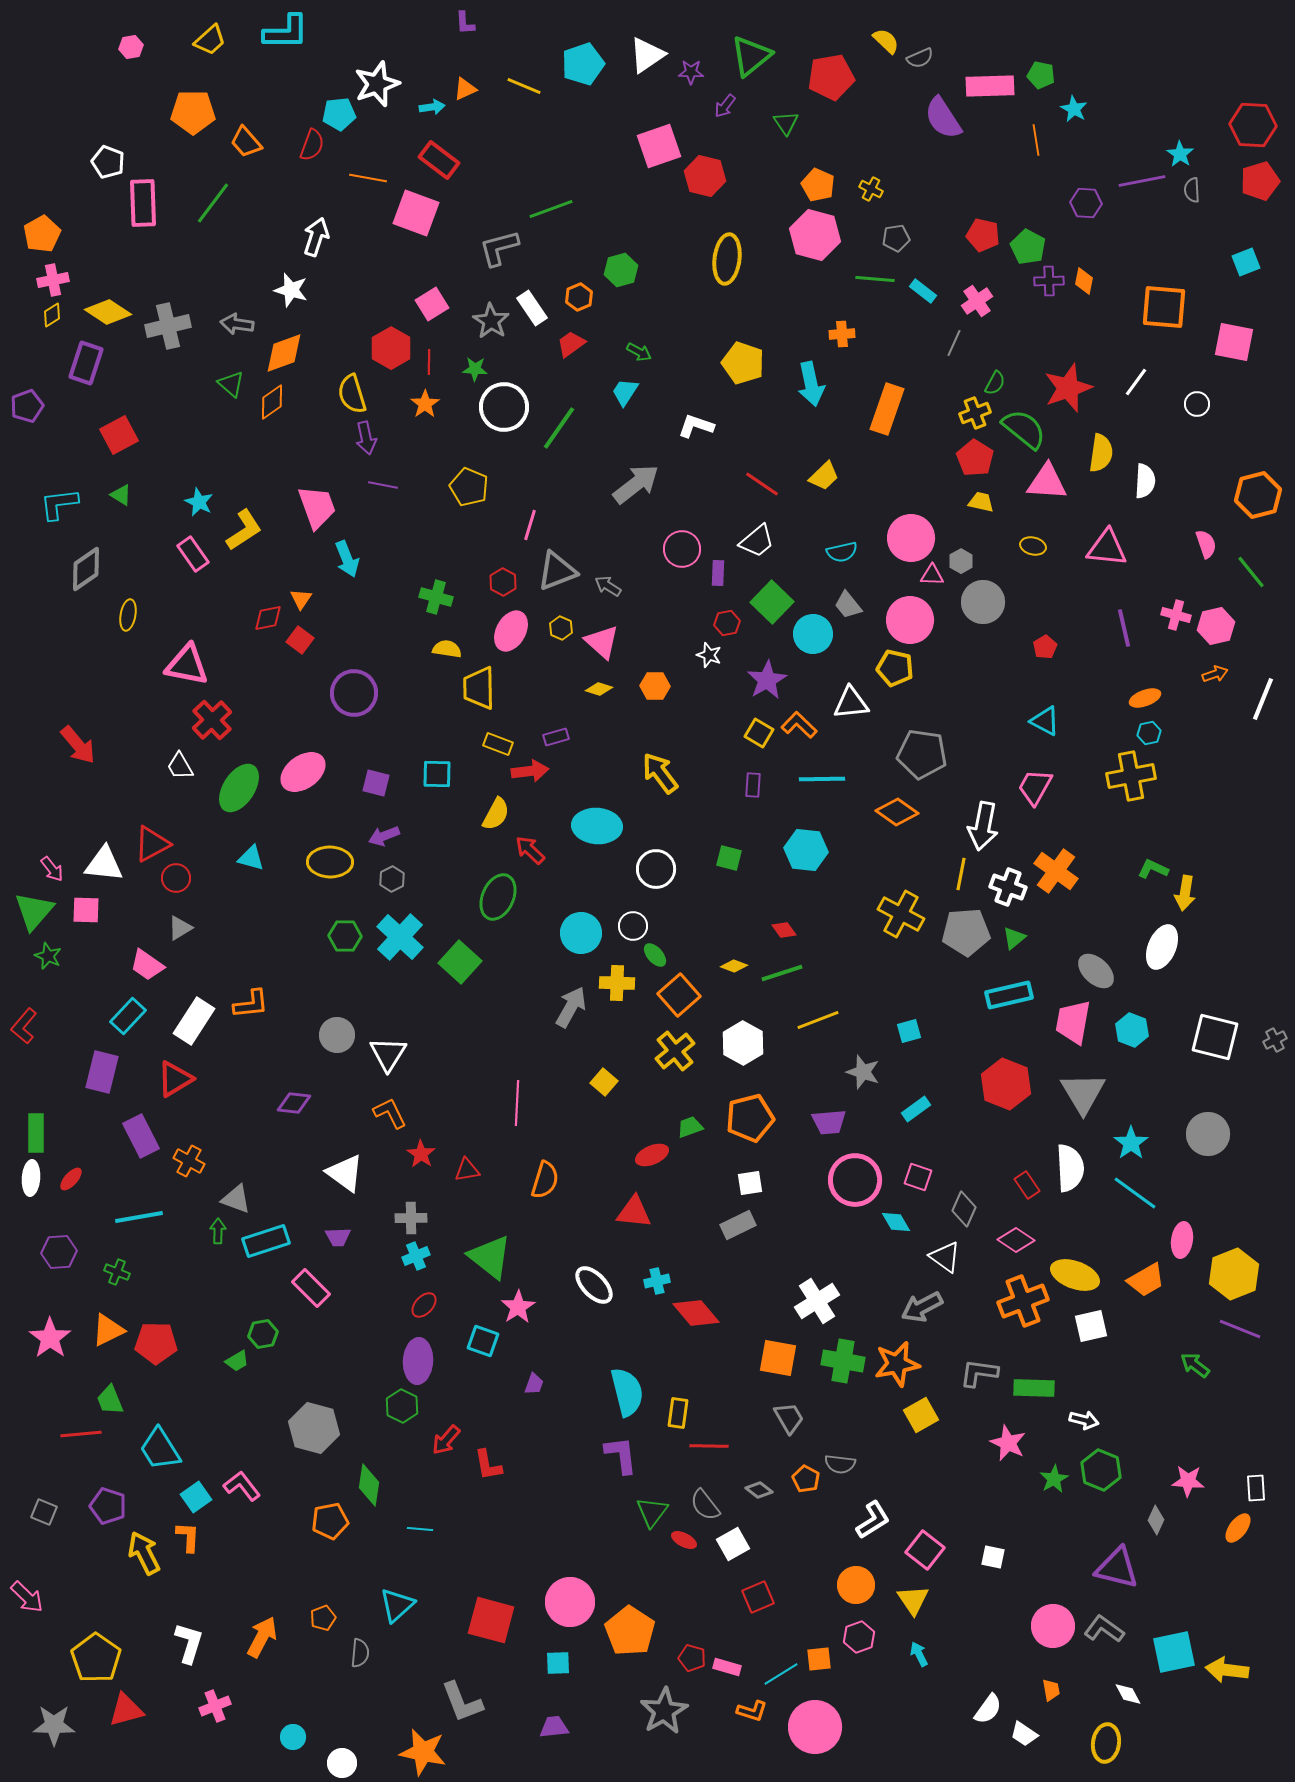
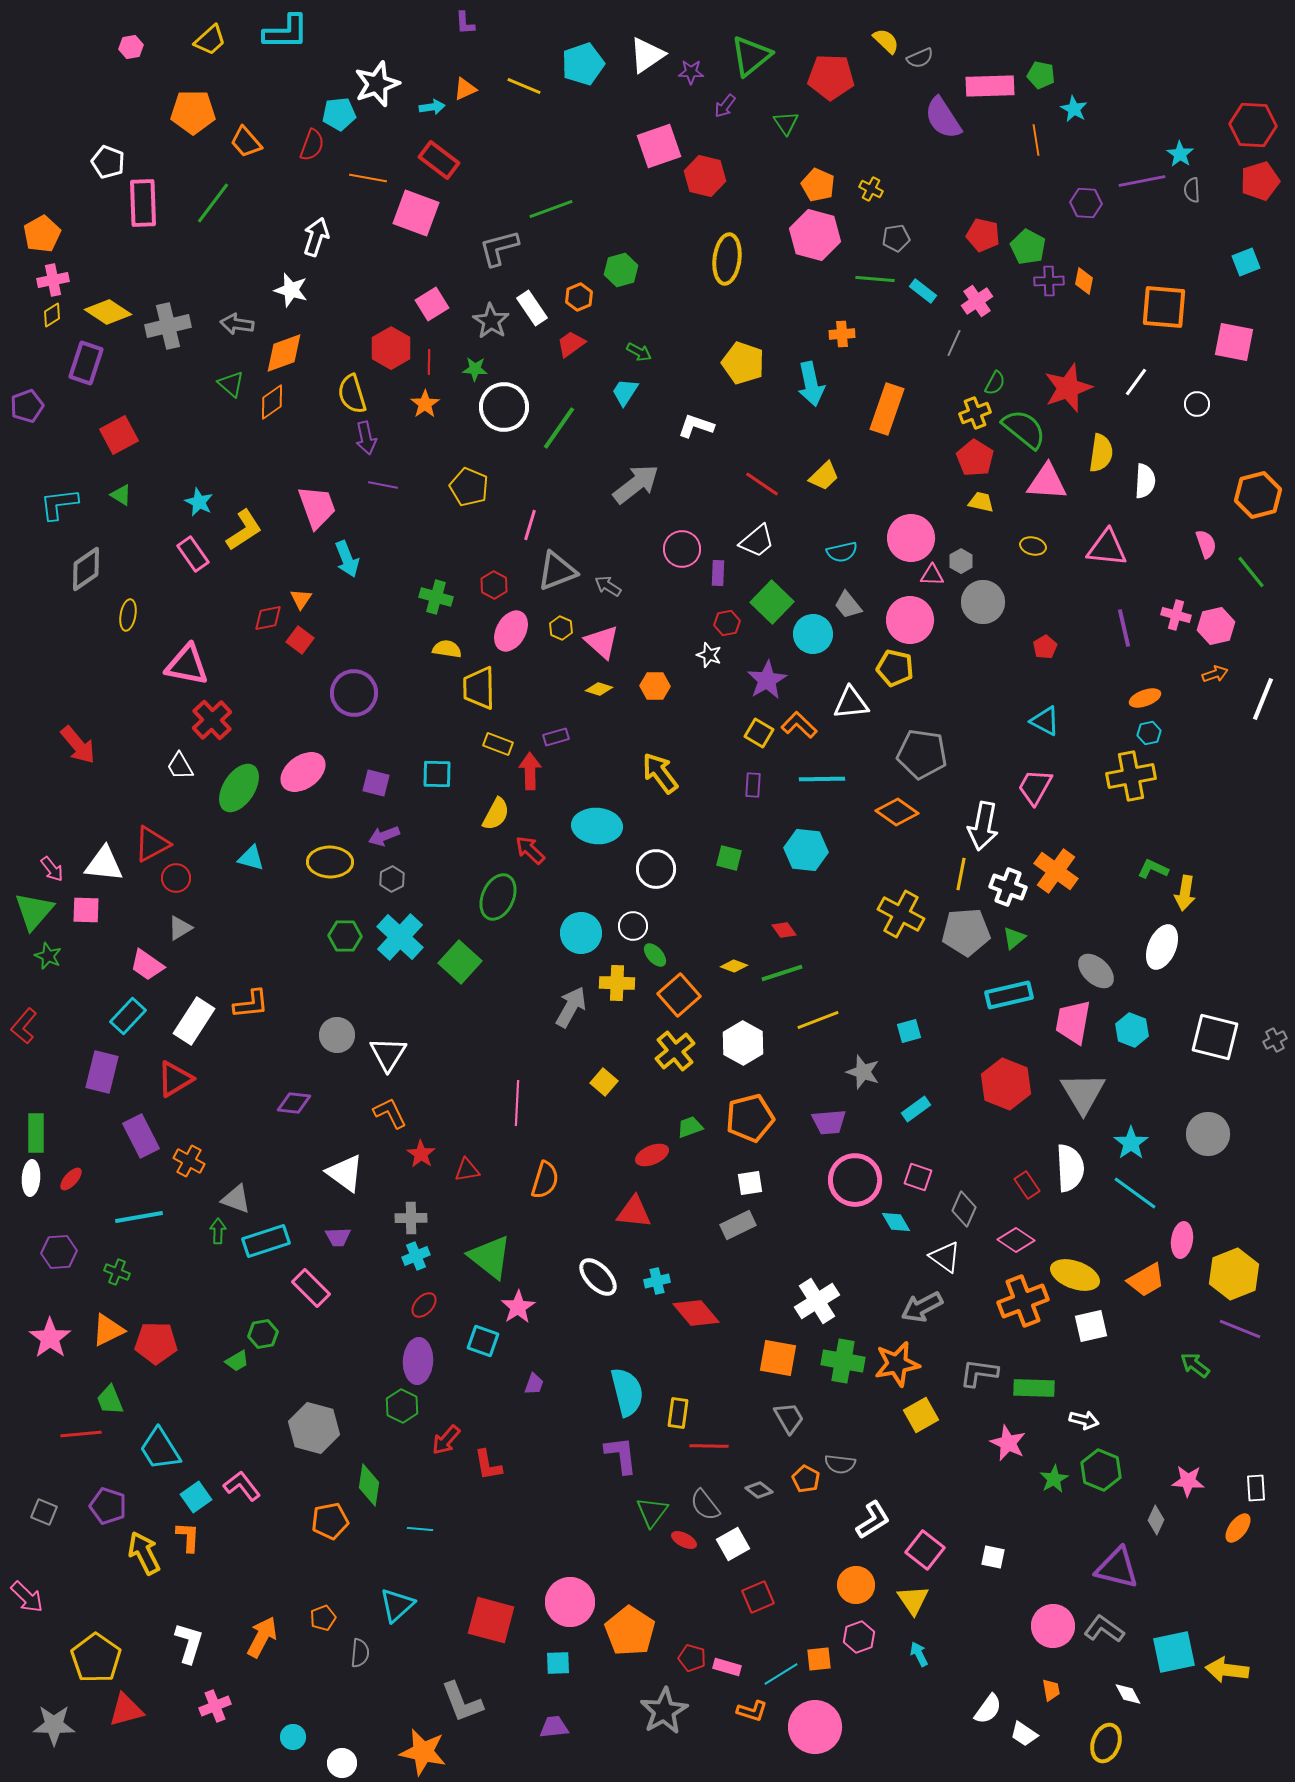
red pentagon at (831, 77): rotated 12 degrees clockwise
red hexagon at (503, 582): moved 9 px left, 3 px down
red arrow at (530, 771): rotated 84 degrees counterclockwise
white ellipse at (594, 1285): moved 4 px right, 8 px up
yellow ellipse at (1106, 1743): rotated 12 degrees clockwise
